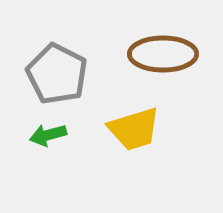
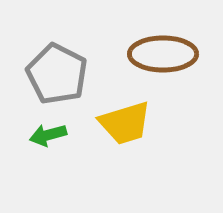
yellow trapezoid: moved 9 px left, 6 px up
